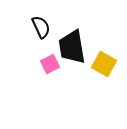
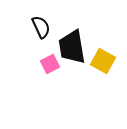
yellow square: moved 1 px left, 3 px up
